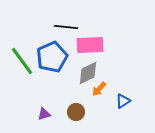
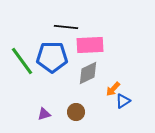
blue pentagon: rotated 24 degrees clockwise
orange arrow: moved 14 px right
